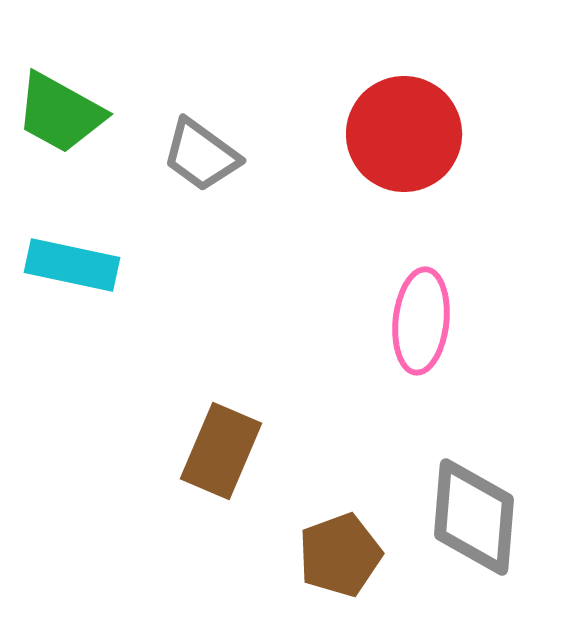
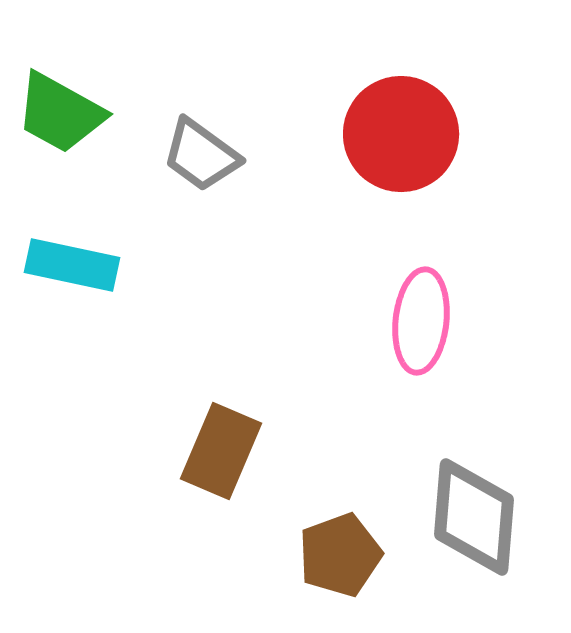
red circle: moved 3 px left
